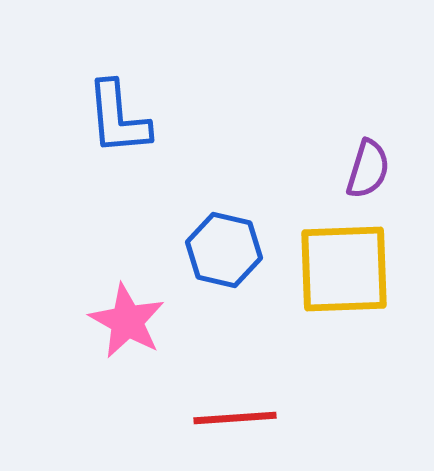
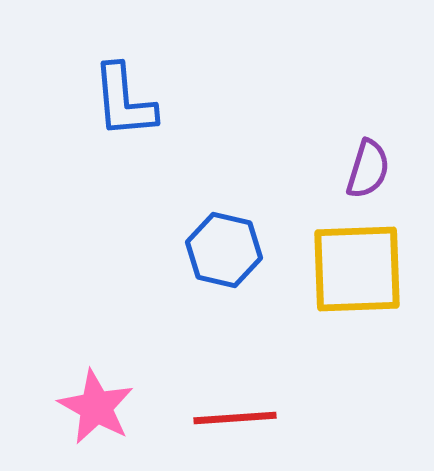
blue L-shape: moved 6 px right, 17 px up
yellow square: moved 13 px right
pink star: moved 31 px left, 86 px down
